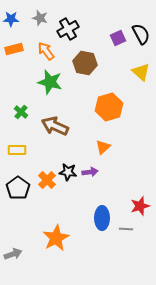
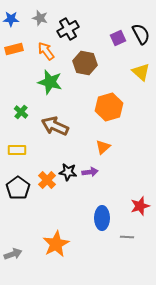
gray line: moved 1 px right, 8 px down
orange star: moved 6 px down
